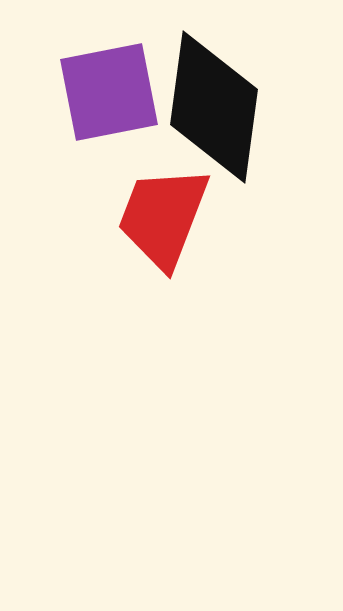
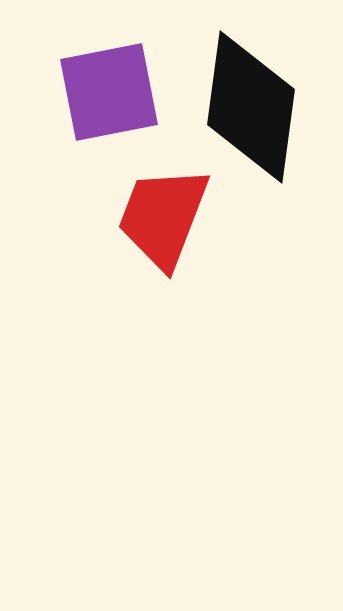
black diamond: moved 37 px right
